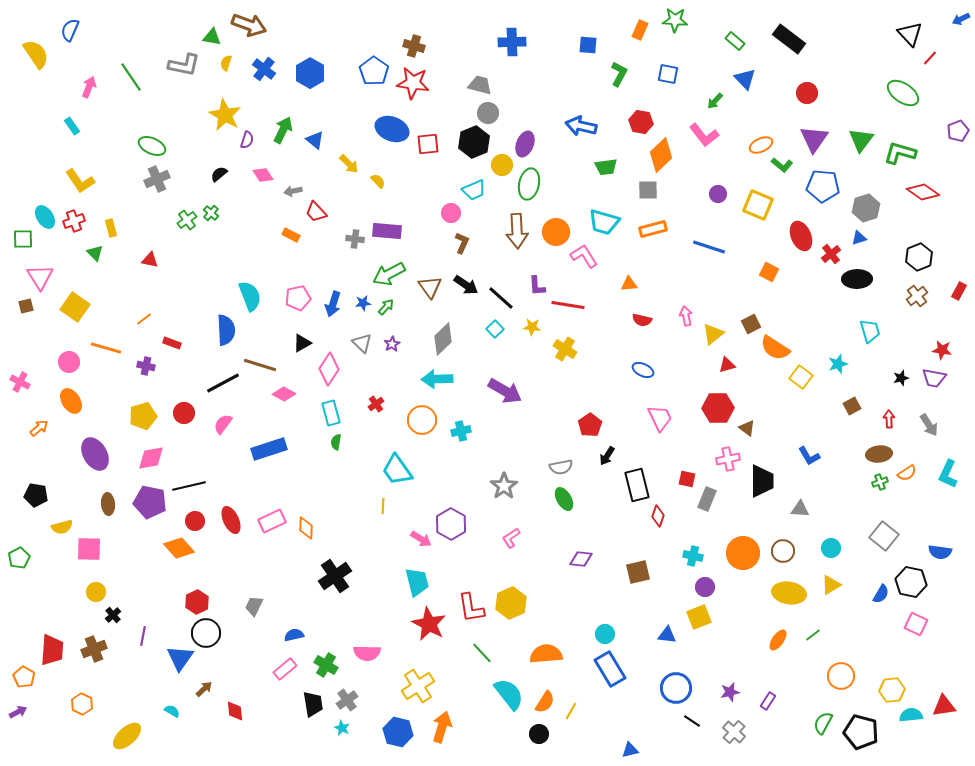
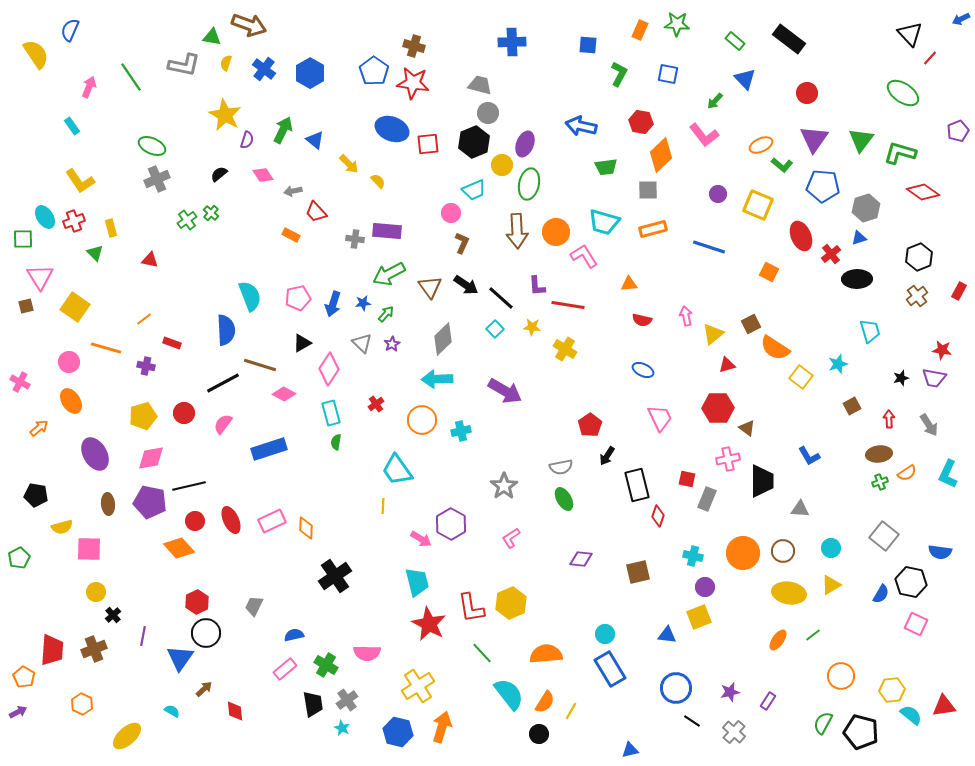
green star at (675, 20): moved 2 px right, 4 px down
green arrow at (386, 307): moved 7 px down
cyan semicircle at (911, 715): rotated 45 degrees clockwise
